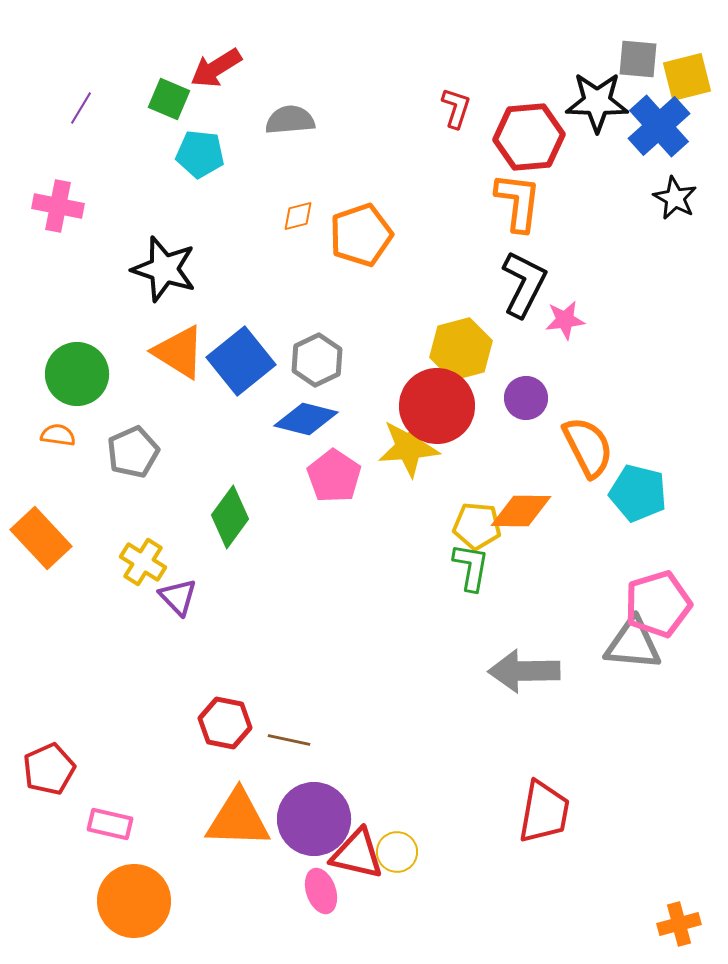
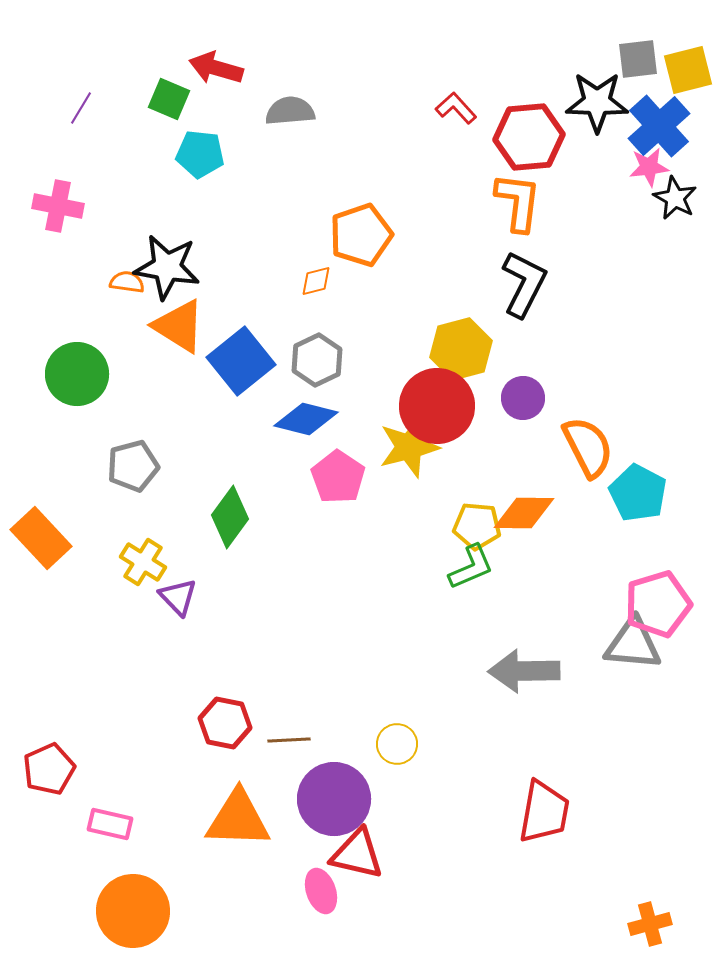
gray square at (638, 59): rotated 12 degrees counterclockwise
red arrow at (216, 68): rotated 48 degrees clockwise
yellow square at (687, 77): moved 1 px right, 7 px up
red L-shape at (456, 108): rotated 60 degrees counterclockwise
gray semicircle at (290, 120): moved 9 px up
orange diamond at (298, 216): moved 18 px right, 65 px down
black star at (164, 269): moved 3 px right, 2 px up; rotated 8 degrees counterclockwise
pink star at (565, 320): moved 84 px right, 153 px up
orange triangle at (179, 352): moved 26 px up
purple circle at (526, 398): moved 3 px left
orange semicircle at (58, 435): moved 69 px right, 153 px up
yellow star at (409, 447): rotated 10 degrees counterclockwise
gray pentagon at (133, 452): moved 14 px down; rotated 9 degrees clockwise
pink pentagon at (334, 476): moved 4 px right, 1 px down
cyan pentagon at (638, 493): rotated 14 degrees clockwise
orange diamond at (521, 511): moved 3 px right, 2 px down
green L-shape at (471, 567): rotated 57 degrees clockwise
brown line at (289, 740): rotated 15 degrees counterclockwise
purple circle at (314, 819): moved 20 px right, 20 px up
yellow circle at (397, 852): moved 108 px up
orange circle at (134, 901): moved 1 px left, 10 px down
orange cross at (679, 924): moved 29 px left
